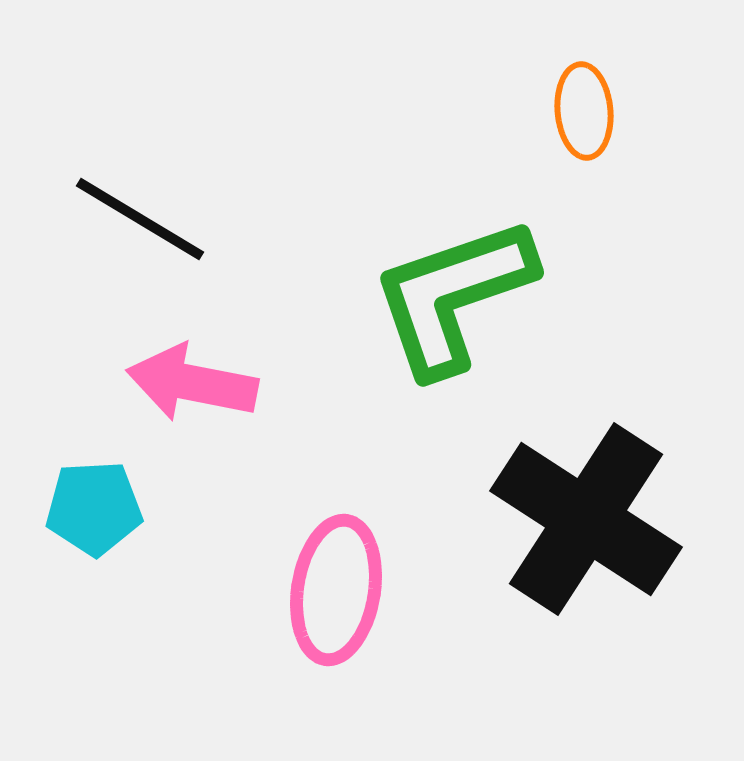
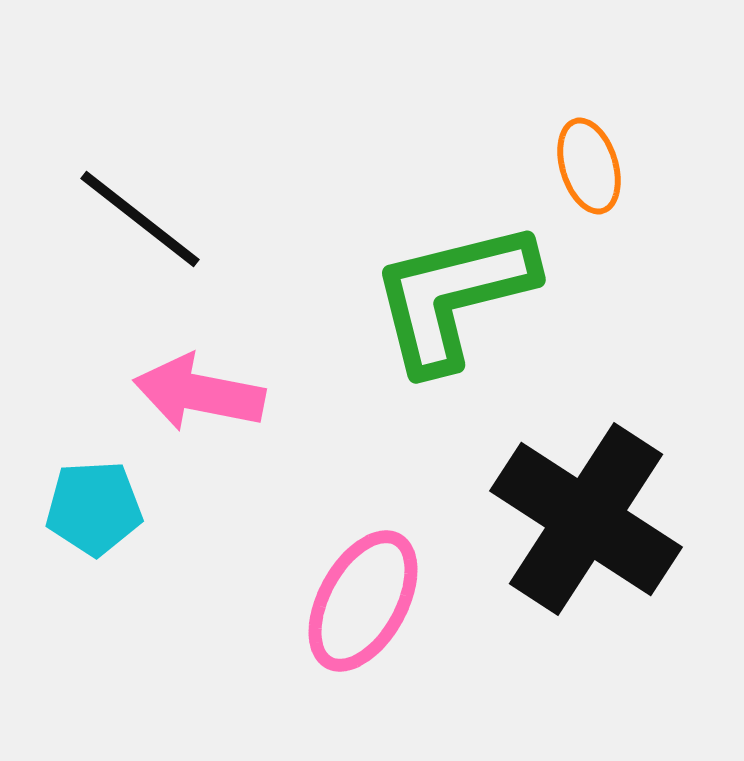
orange ellipse: moved 5 px right, 55 px down; rotated 12 degrees counterclockwise
black line: rotated 7 degrees clockwise
green L-shape: rotated 5 degrees clockwise
pink arrow: moved 7 px right, 10 px down
pink ellipse: moved 27 px right, 11 px down; rotated 20 degrees clockwise
